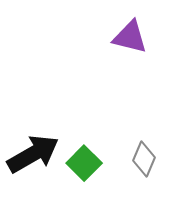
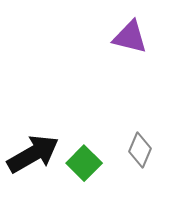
gray diamond: moved 4 px left, 9 px up
